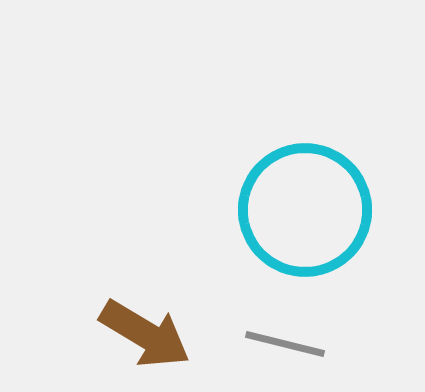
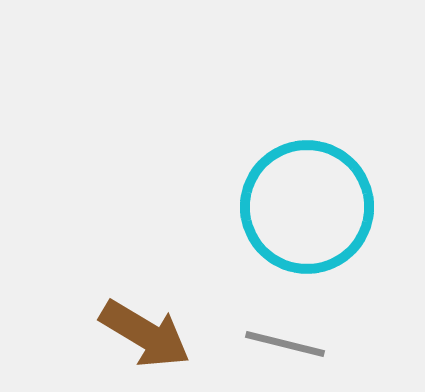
cyan circle: moved 2 px right, 3 px up
